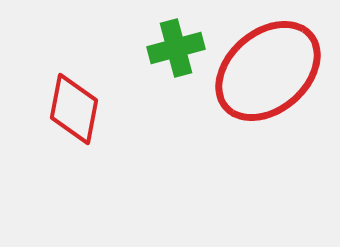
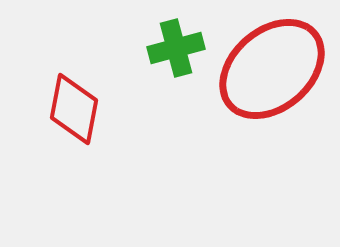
red ellipse: moved 4 px right, 2 px up
